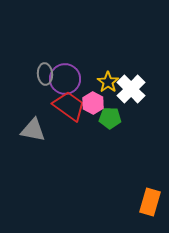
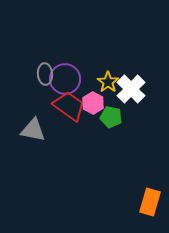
green pentagon: moved 1 px right, 1 px up; rotated 10 degrees clockwise
